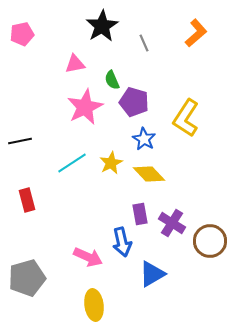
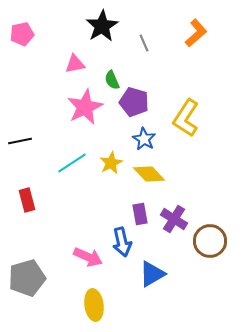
purple cross: moved 2 px right, 4 px up
